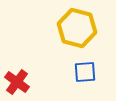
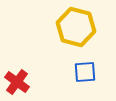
yellow hexagon: moved 1 px left, 1 px up
